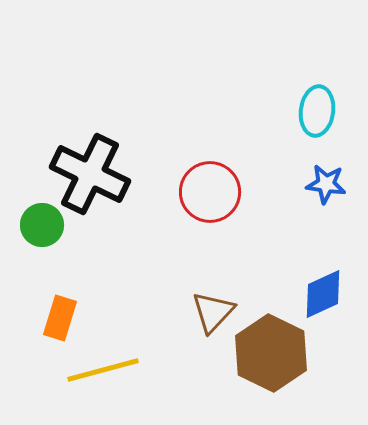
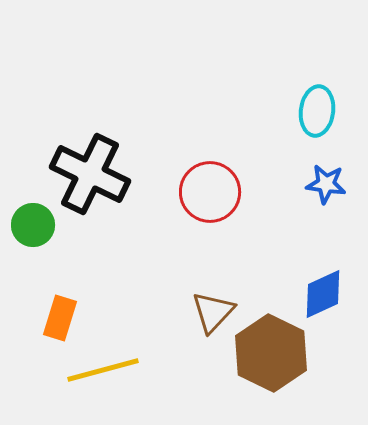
green circle: moved 9 px left
